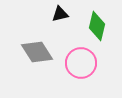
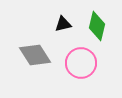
black triangle: moved 3 px right, 10 px down
gray diamond: moved 2 px left, 3 px down
